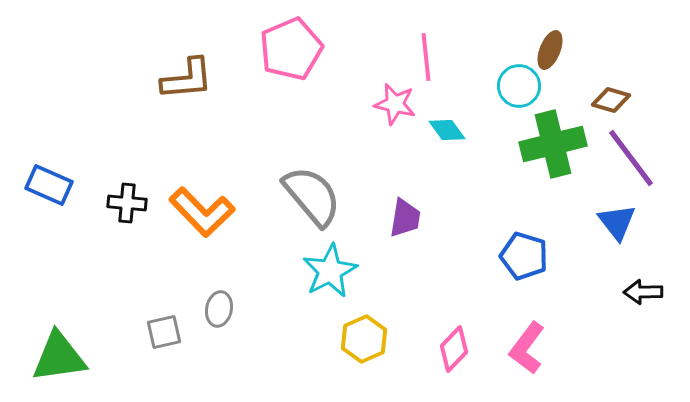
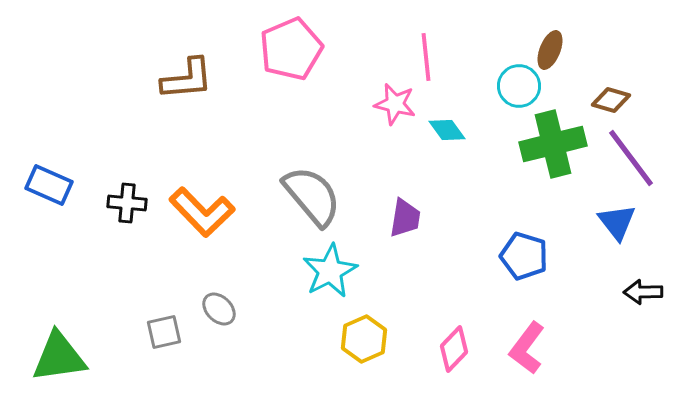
gray ellipse: rotated 56 degrees counterclockwise
